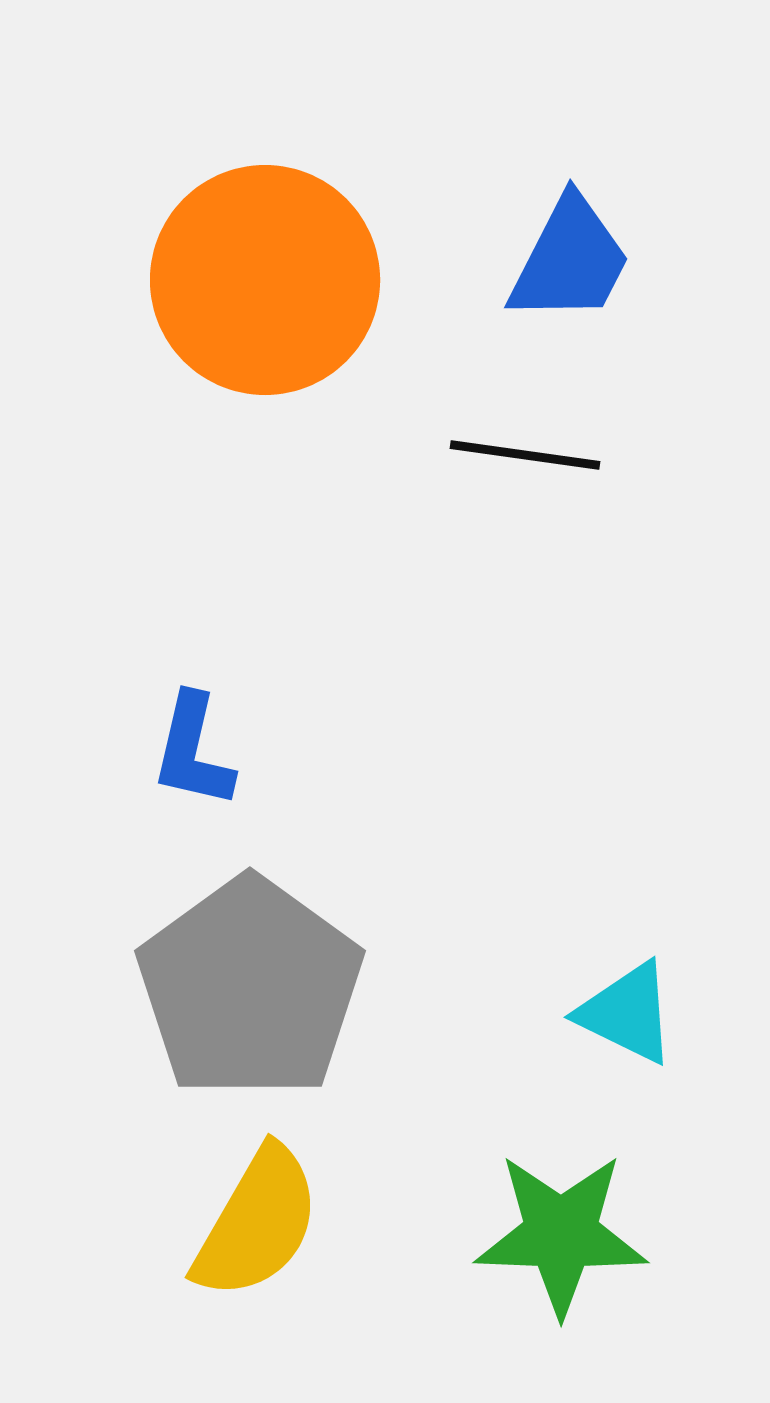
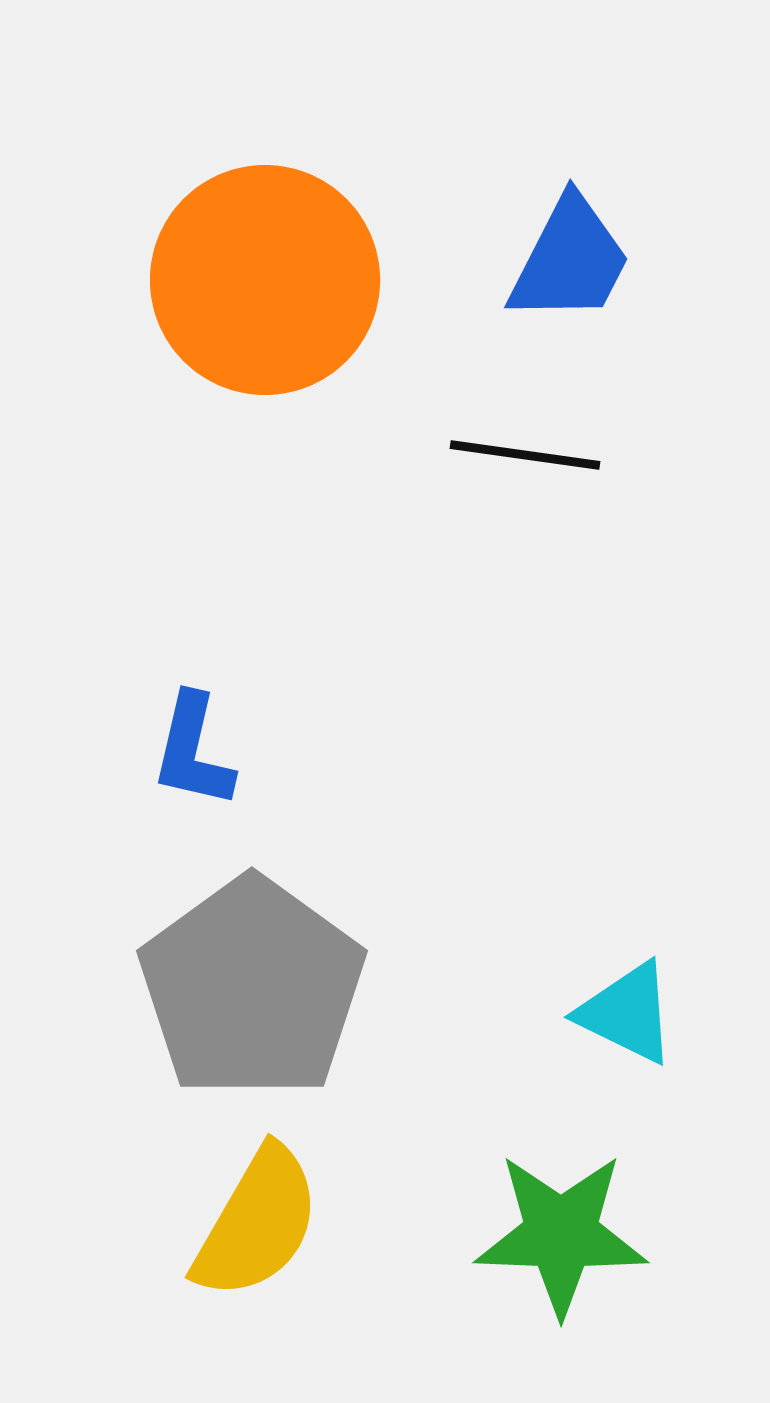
gray pentagon: moved 2 px right
